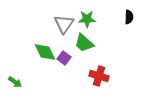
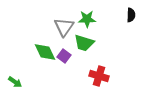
black semicircle: moved 2 px right, 2 px up
gray triangle: moved 3 px down
green trapezoid: rotated 25 degrees counterclockwise
purple square: moved 2 px up
